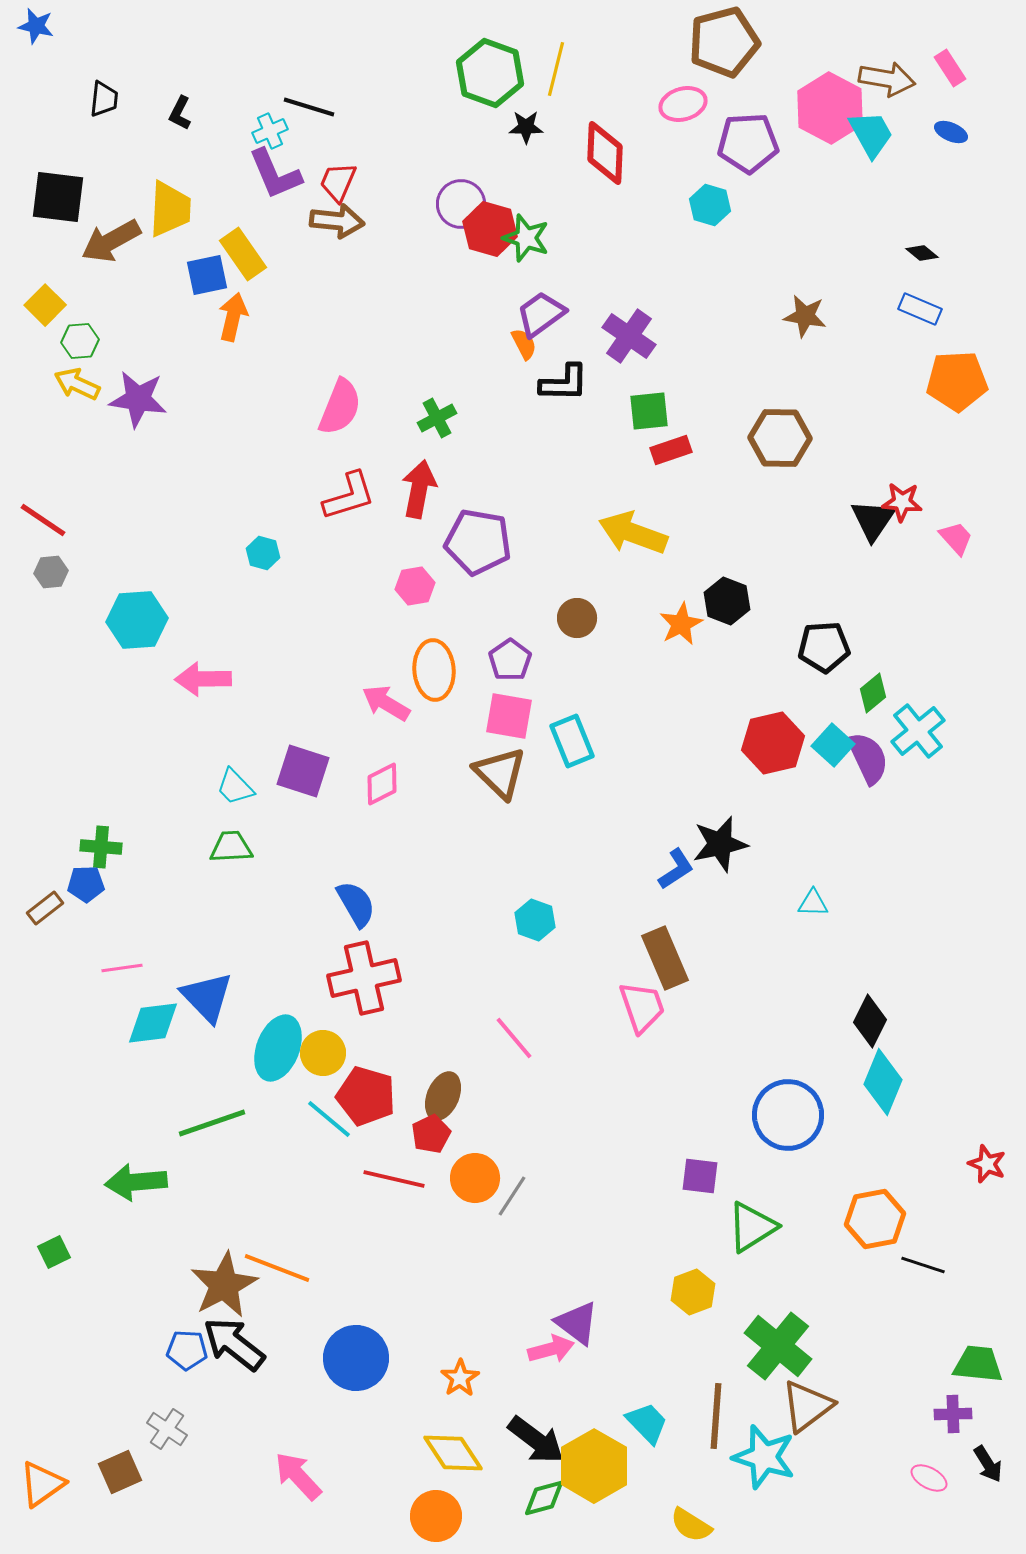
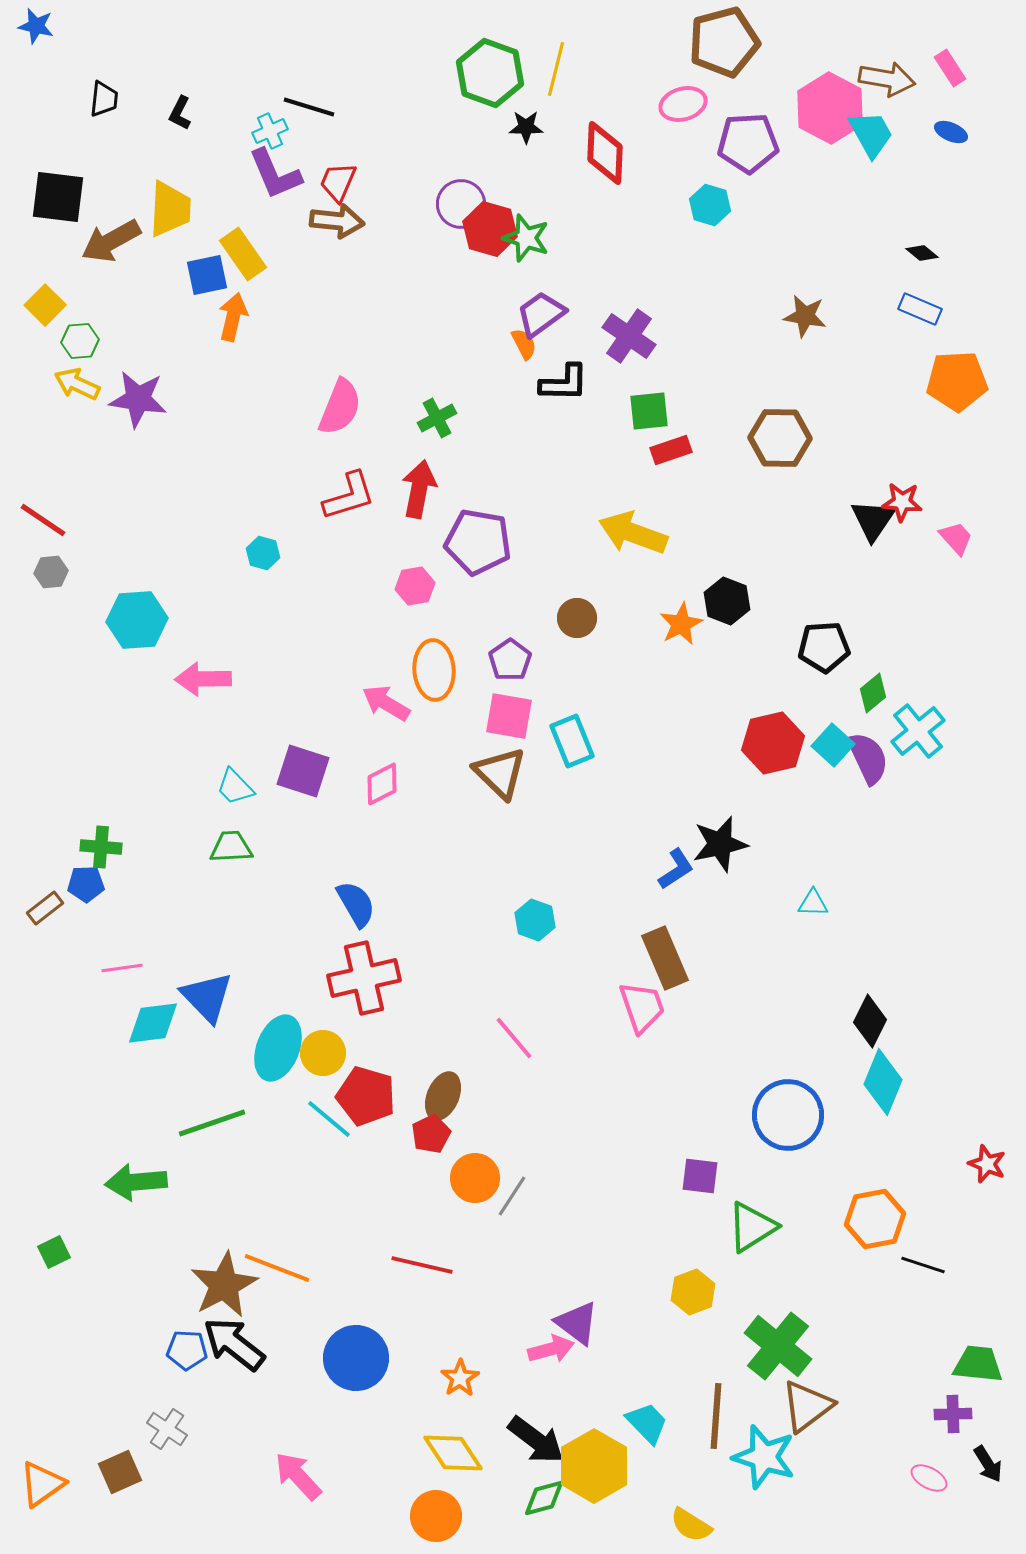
red line at (394, 1179): moved 28 px right, 86 px down
